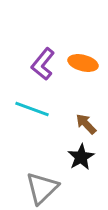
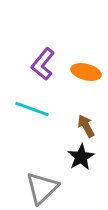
orange ellipse: moved 3 px right, 9 px down
brown arrow: moved 2 px down; rotated 15 degrees clockwise
